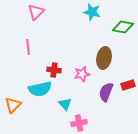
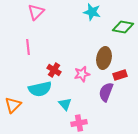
red cross: rotated 24 degrees clockwise
red rectangle: moved 8 px left, 10 px up
